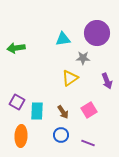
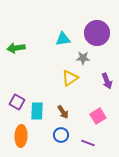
pink square: moved 9 px right, 6 px down
